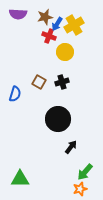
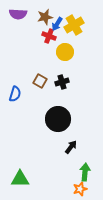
brown square: moved 1 px right, 1 px up
green arrow: rotated 144 degrees clockwise
